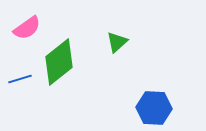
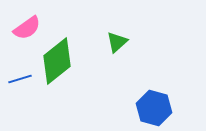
green diamond: moved 2 px left, 1 px up
blue hexagon: rotated 12 degrees clockwise
